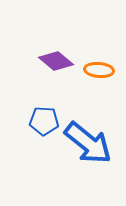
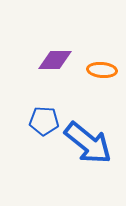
purple diamond: moved 1 px left, 1 px up; rotated 40 degrees counterclockwise
orange ellipse: moved 3 px right
